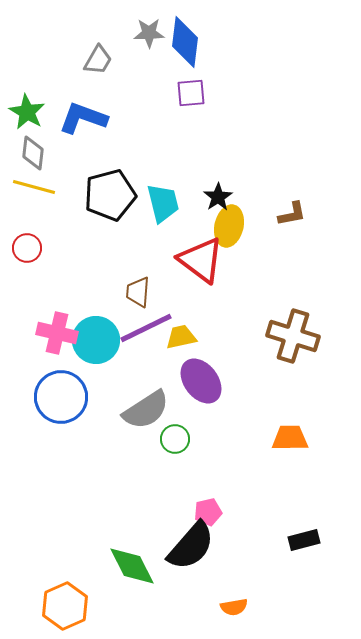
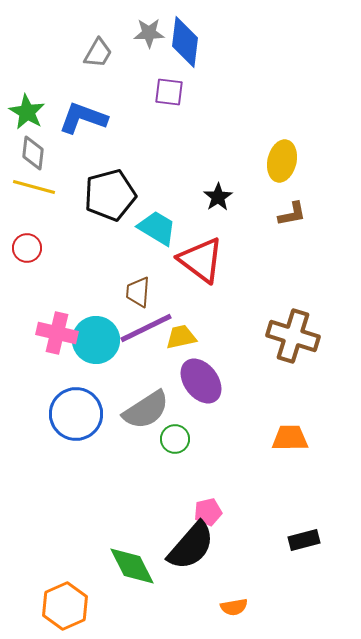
gray trapezoid: moved 7 px up
purple square: moved 22 px left, 1 px up; rotated 12 degrees clockwise
cyan trapezoid: moved 6 px left, 25 px down; rotated 45 degrees counterclockwise
yellow ellipse: moved 53 px right, 65 px up
blue circle: moved 15 px right, 17 px down
